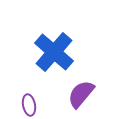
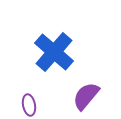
purple semicircle: moved 5 px right, 2 px down
